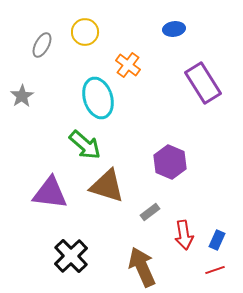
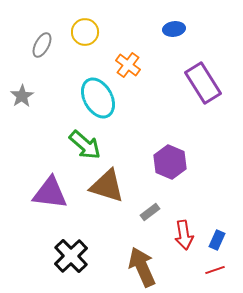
cyan ellipse: rotated 12 degrees counterclockwise
